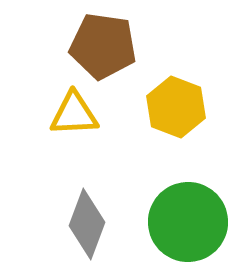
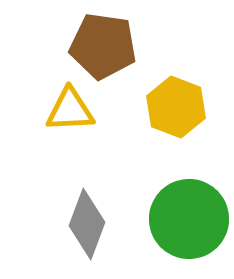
yellow triangle: moved 4 px left, 4 px up
green circle: moved 1 px right, 3 px up
